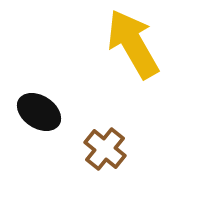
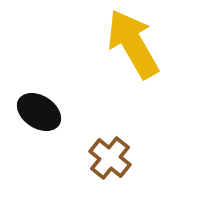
brown cross: moved 5 px right, 9 px down
